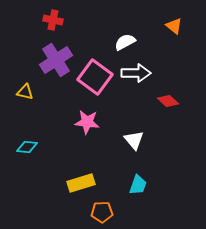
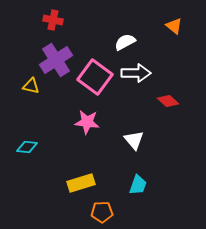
yellow triangle: moved 6 px right, 6 px up
